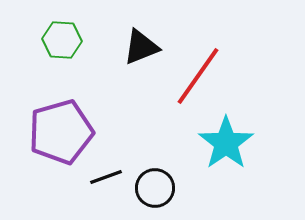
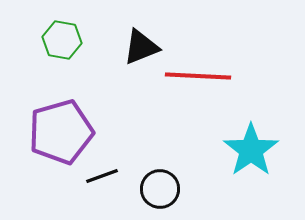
green hexagon: rotated 6 degrees clockwise
red line: rotated 58 degrees clockwise
cyan star: moved 25 px right, 7 px down
black line: moved 4 px left, 1 px up
black circle: moved 5 px right, 1 px down
